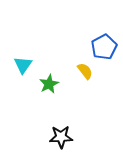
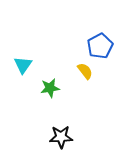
blue pentagon: moved 4 px left, 1 px up
green star: moved 1 px right, 4 px down; rotated 18 degrees clockwise
